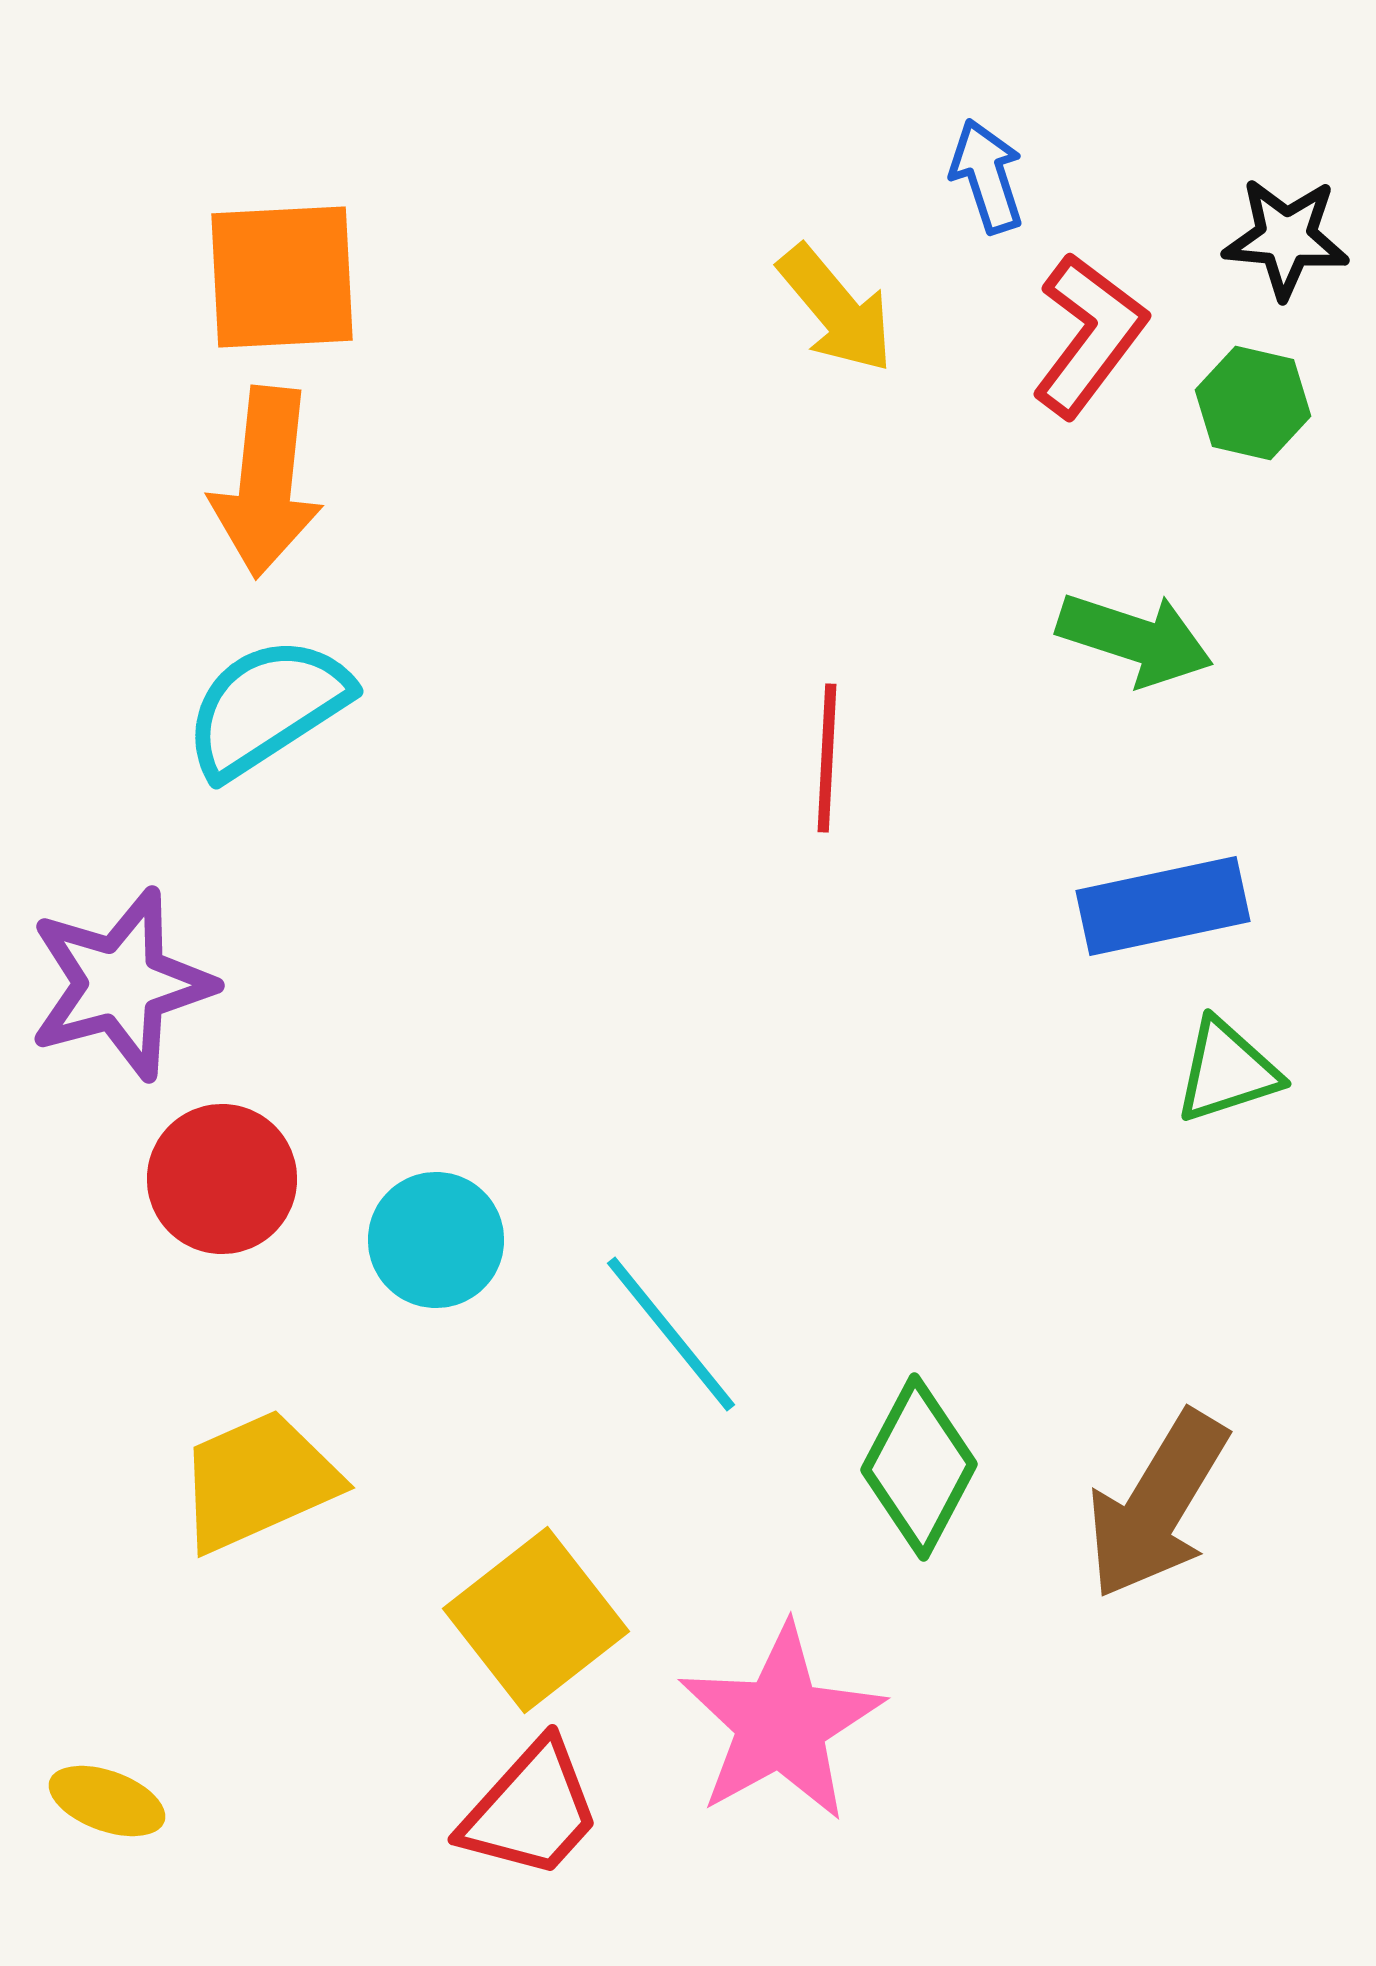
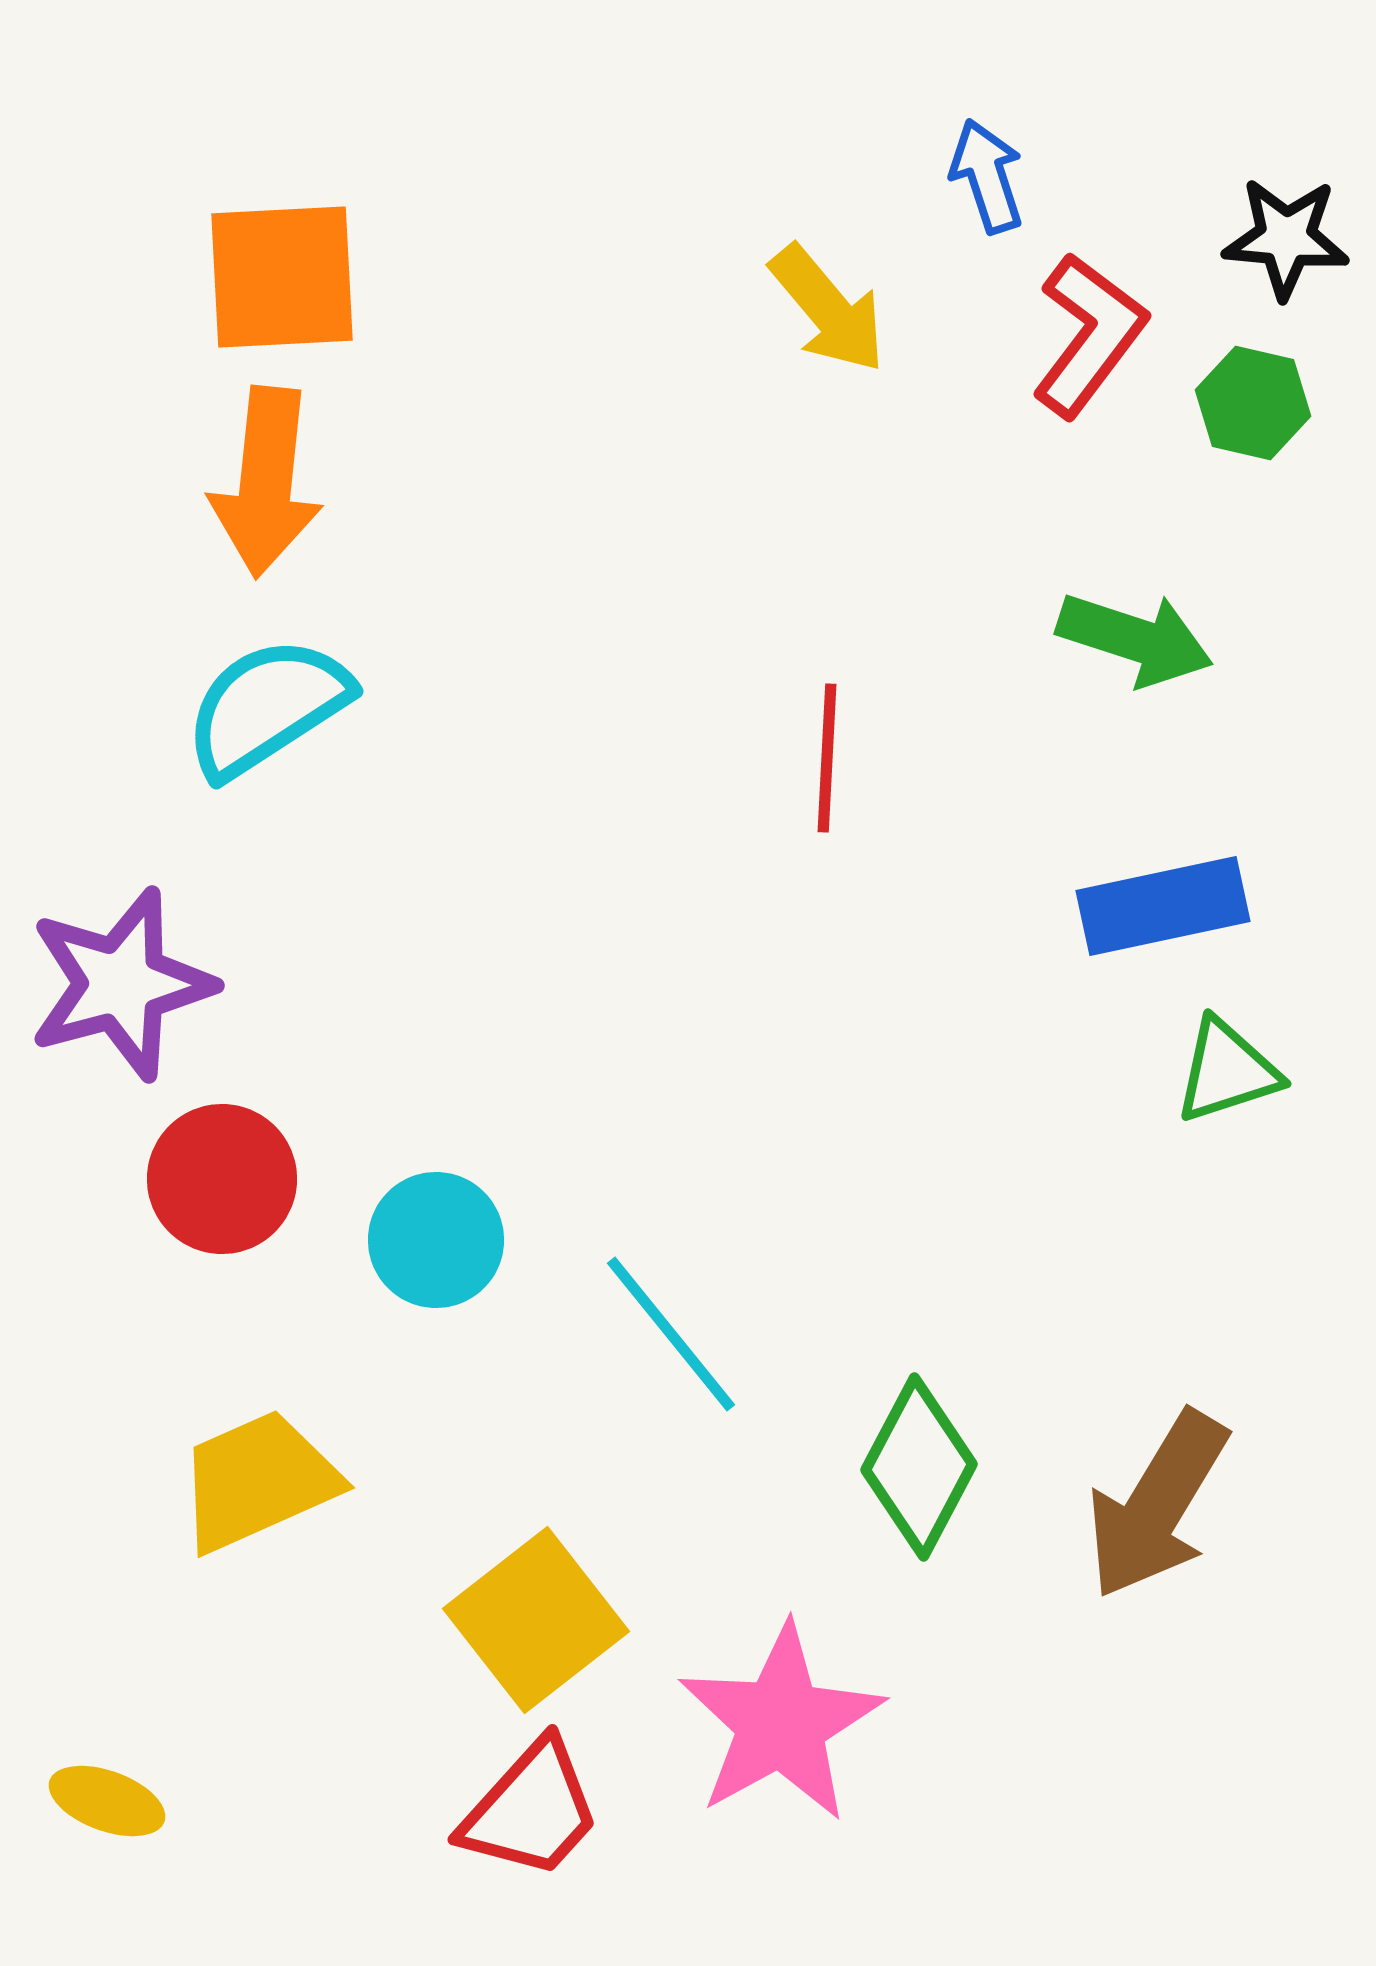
yellow arrow: moved 8 px left
